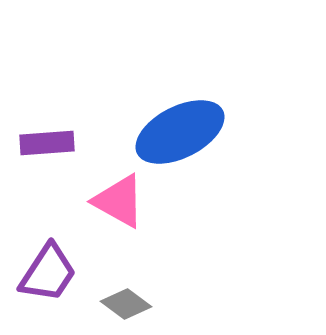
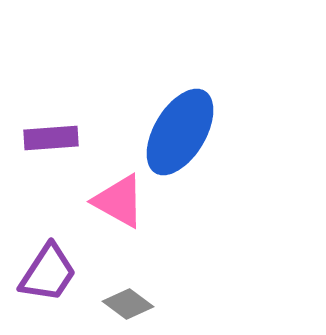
blue ellipse: rotated 32 degrees counterclockwise
purple rectangle: moved 4 px right, 5 px up
gray diamond: moved 2 px right
